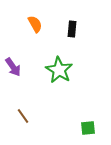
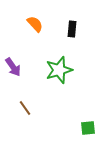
orange semicircle: rotated 12 degrees counterclockwise
green star: rotated 24 degrees clockwise
brown line: moved 2 px right, 8 px up
